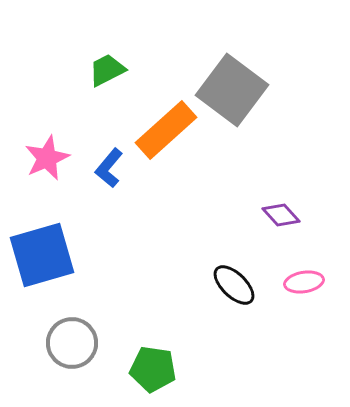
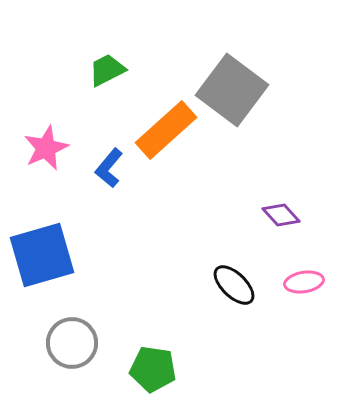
pink star: moved 1 px left, 10 px up
